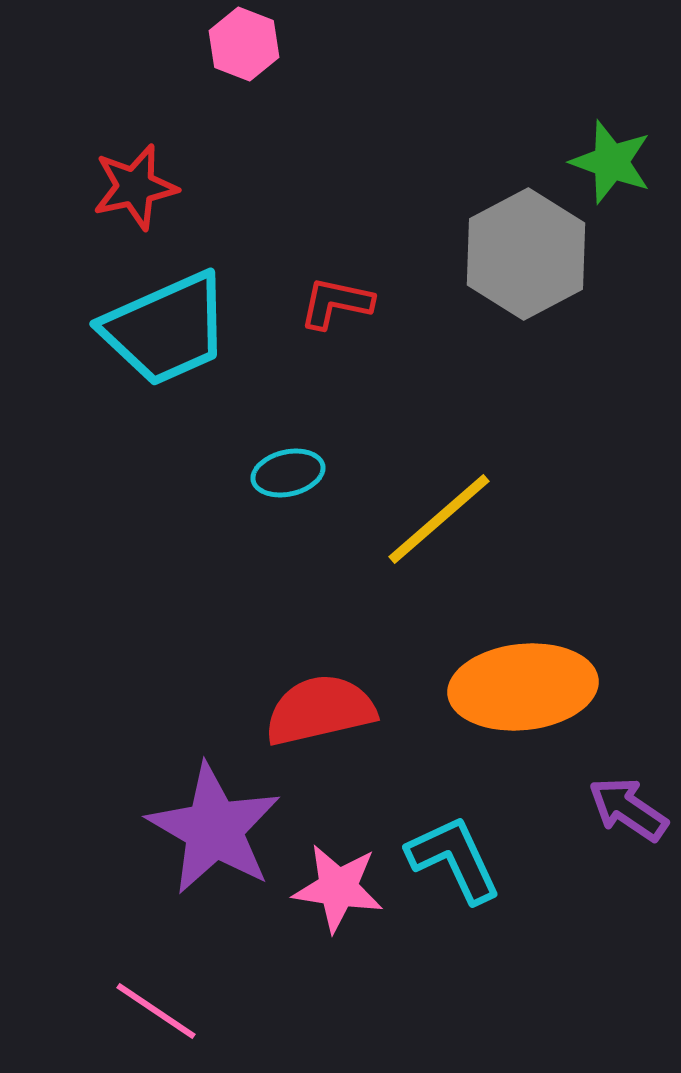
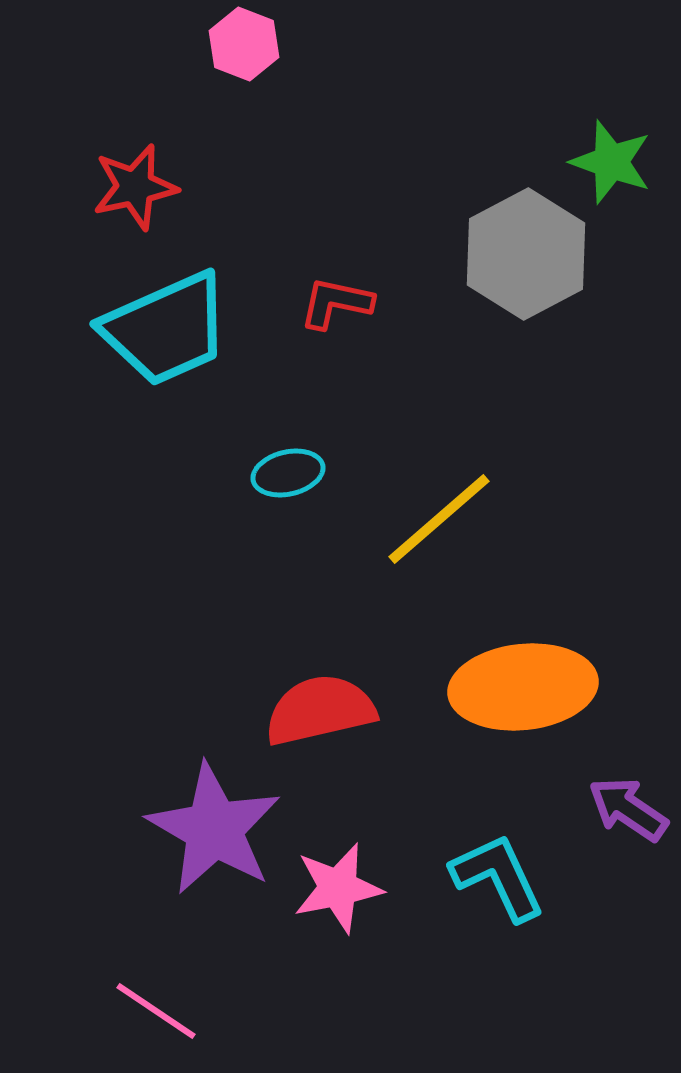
cyan L-shape: moved 44 px right, 18 px down
pink star: rotated 20 degrees counterclockwise
